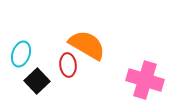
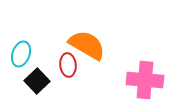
pink cross: rotated 12 degrees counterclockwise
